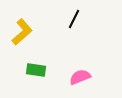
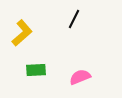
yellow L-shape: moved 1 px down
green rectangle: rotated 12 degrees counterclockwise
